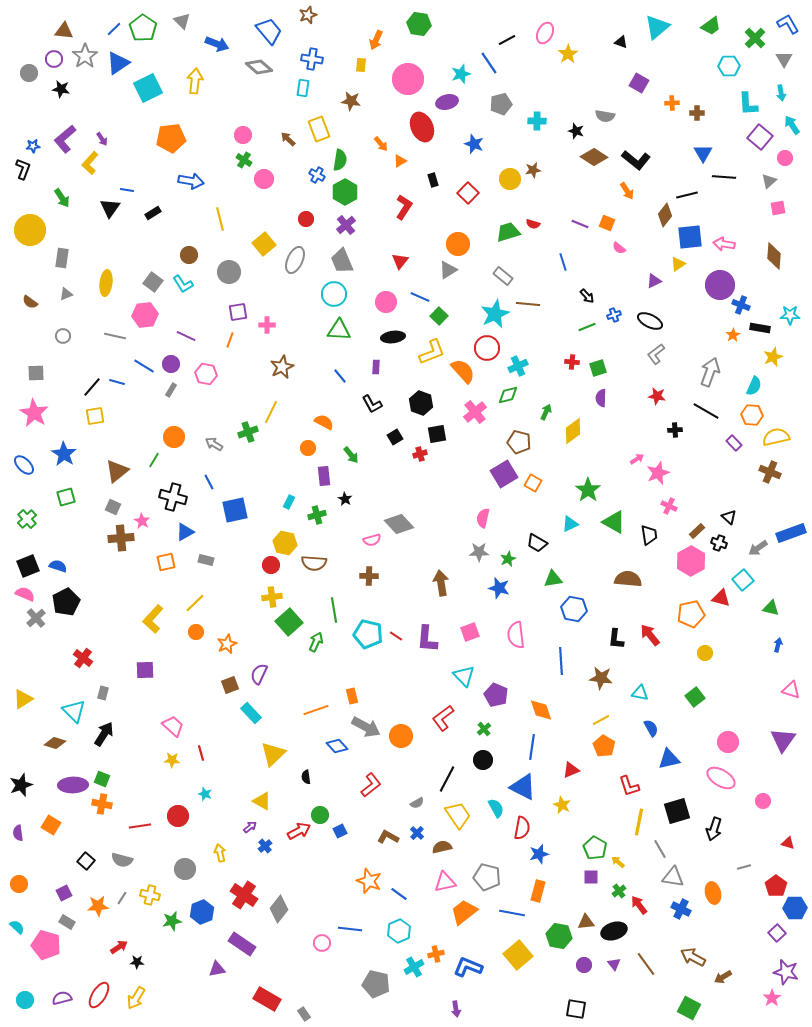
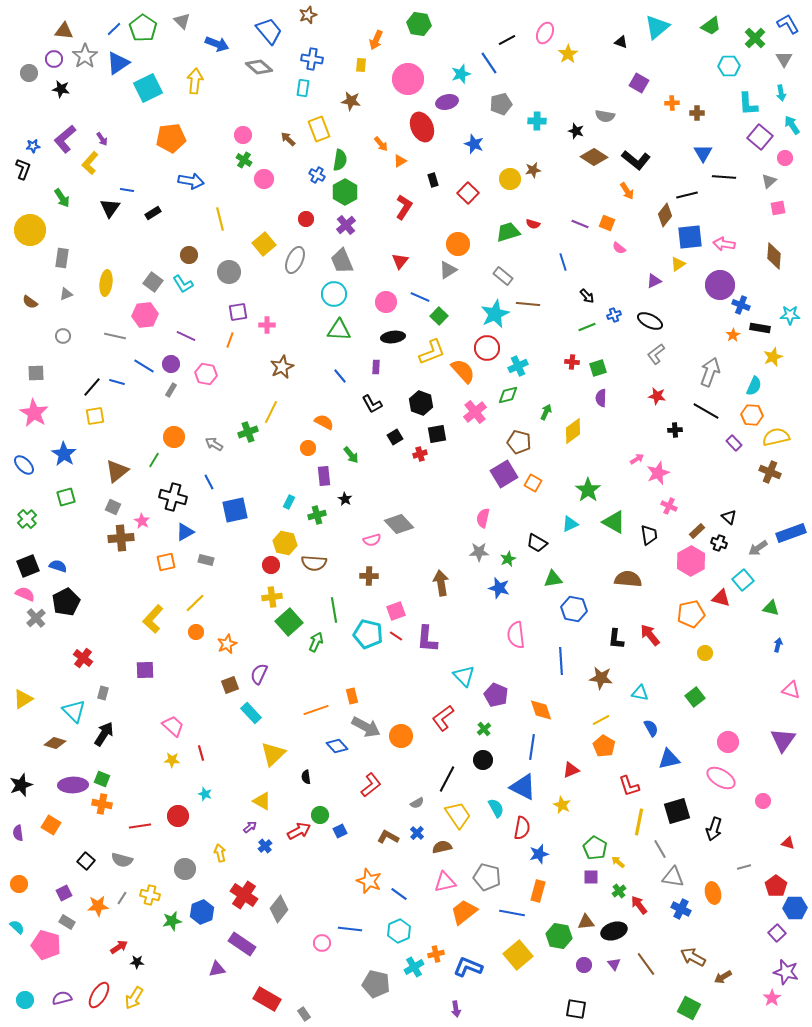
pink square at (470, 632): moved 74 px left, 21 px up
yellow arrow at (136, 998): moved 2 px left
